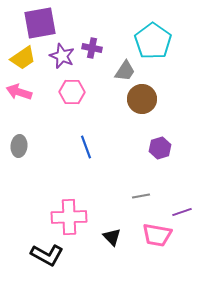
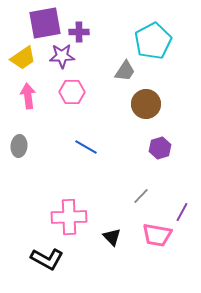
purple square: moved 5 px right
cyan pentagon: rotated 9 degrees clockwise
purple cross: moved 13 px left, 16 px up; rotated 12 degrees counterclockwise
purple star: rotated 25 degrees counterclockwise
pink arrow: moved 9 px right, 4 px down; rotated 65 degrees clockwise
brown circle: moved 4 px right, 5 px down
blue line: rotated 40 degrees counterclockwise
gray line: rotated 36 degrees counterclockwise
purple line: rotated 42 degrees counterclockwise
black L-shape: moved 4 px down
